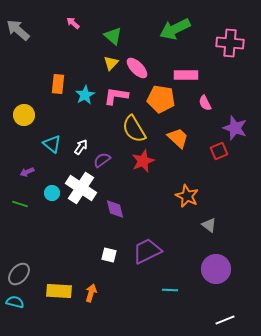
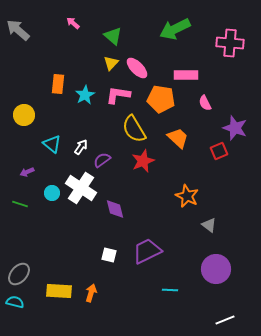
pink L-shape: moved 2 px right, 1 px up
